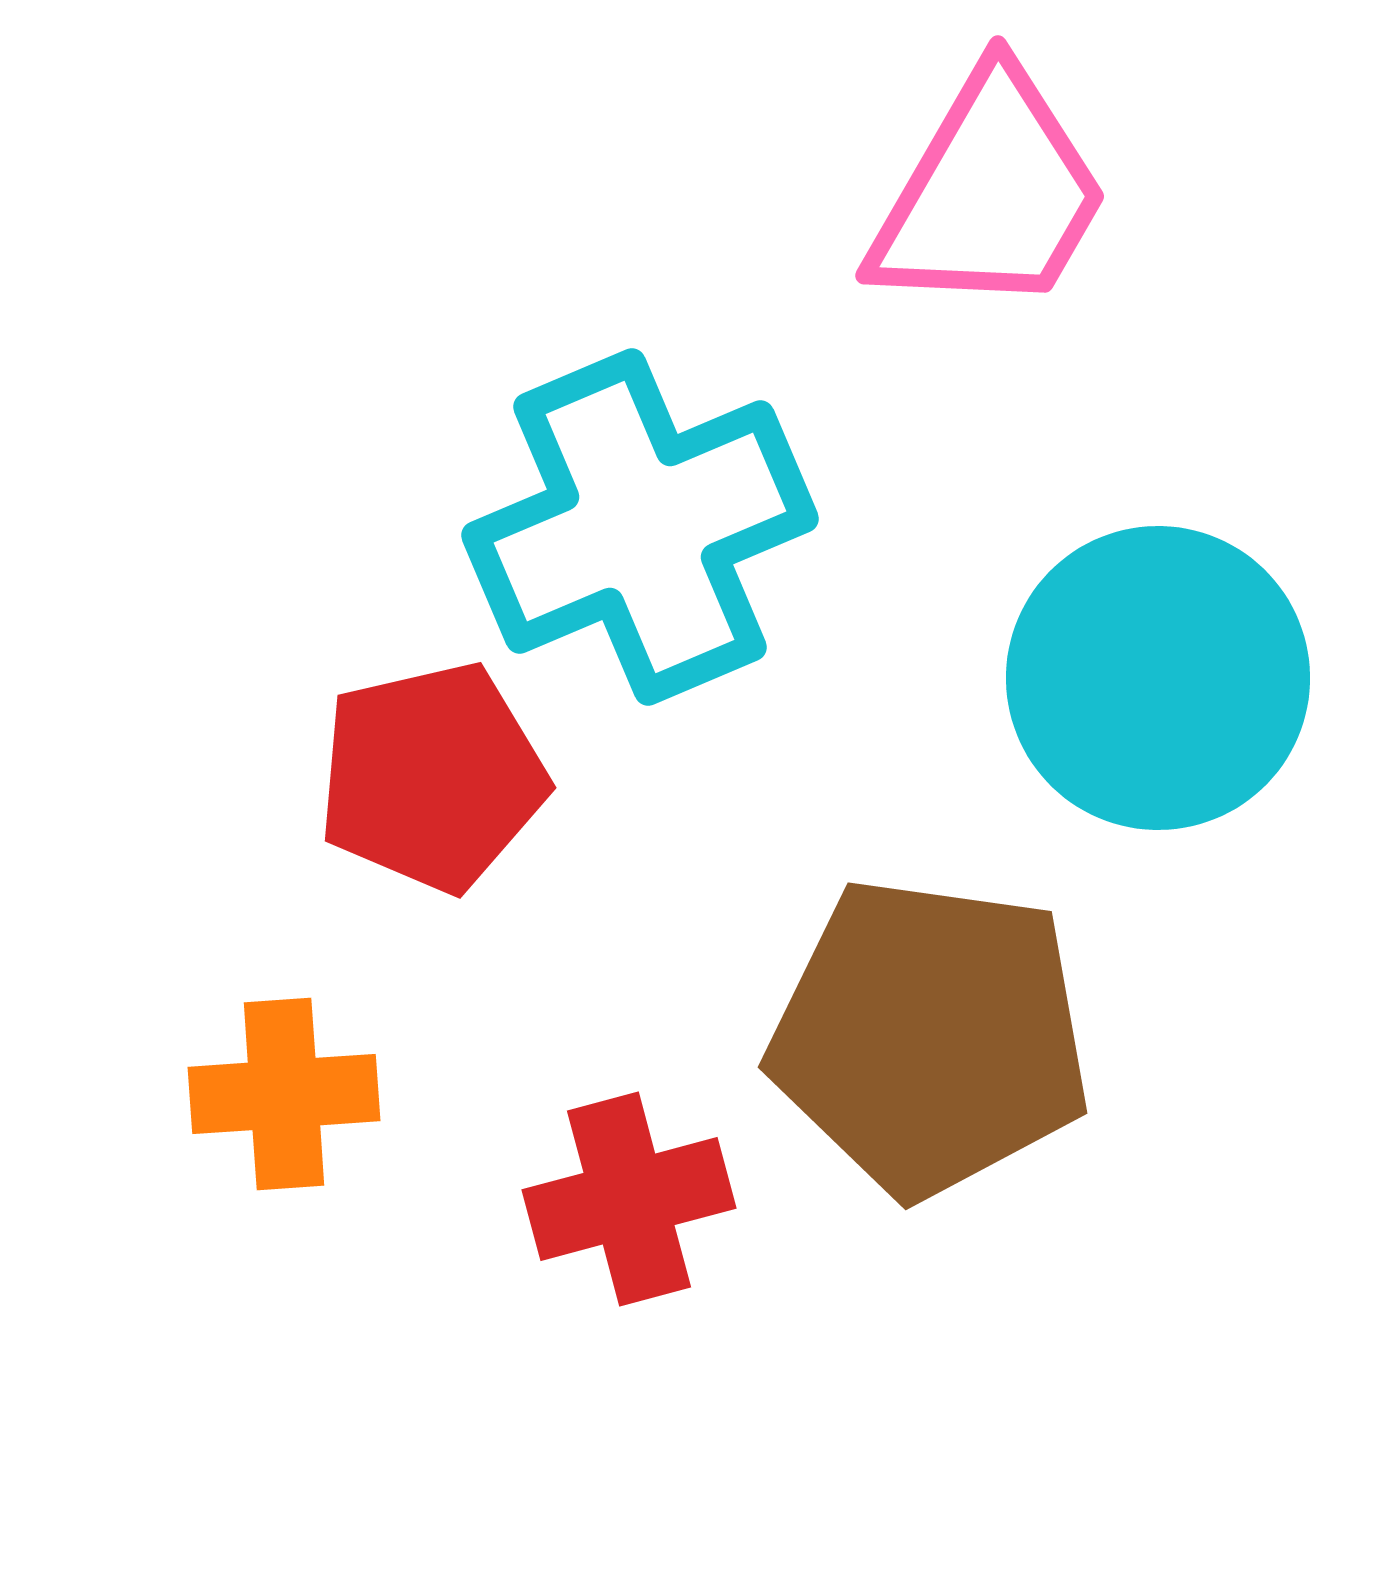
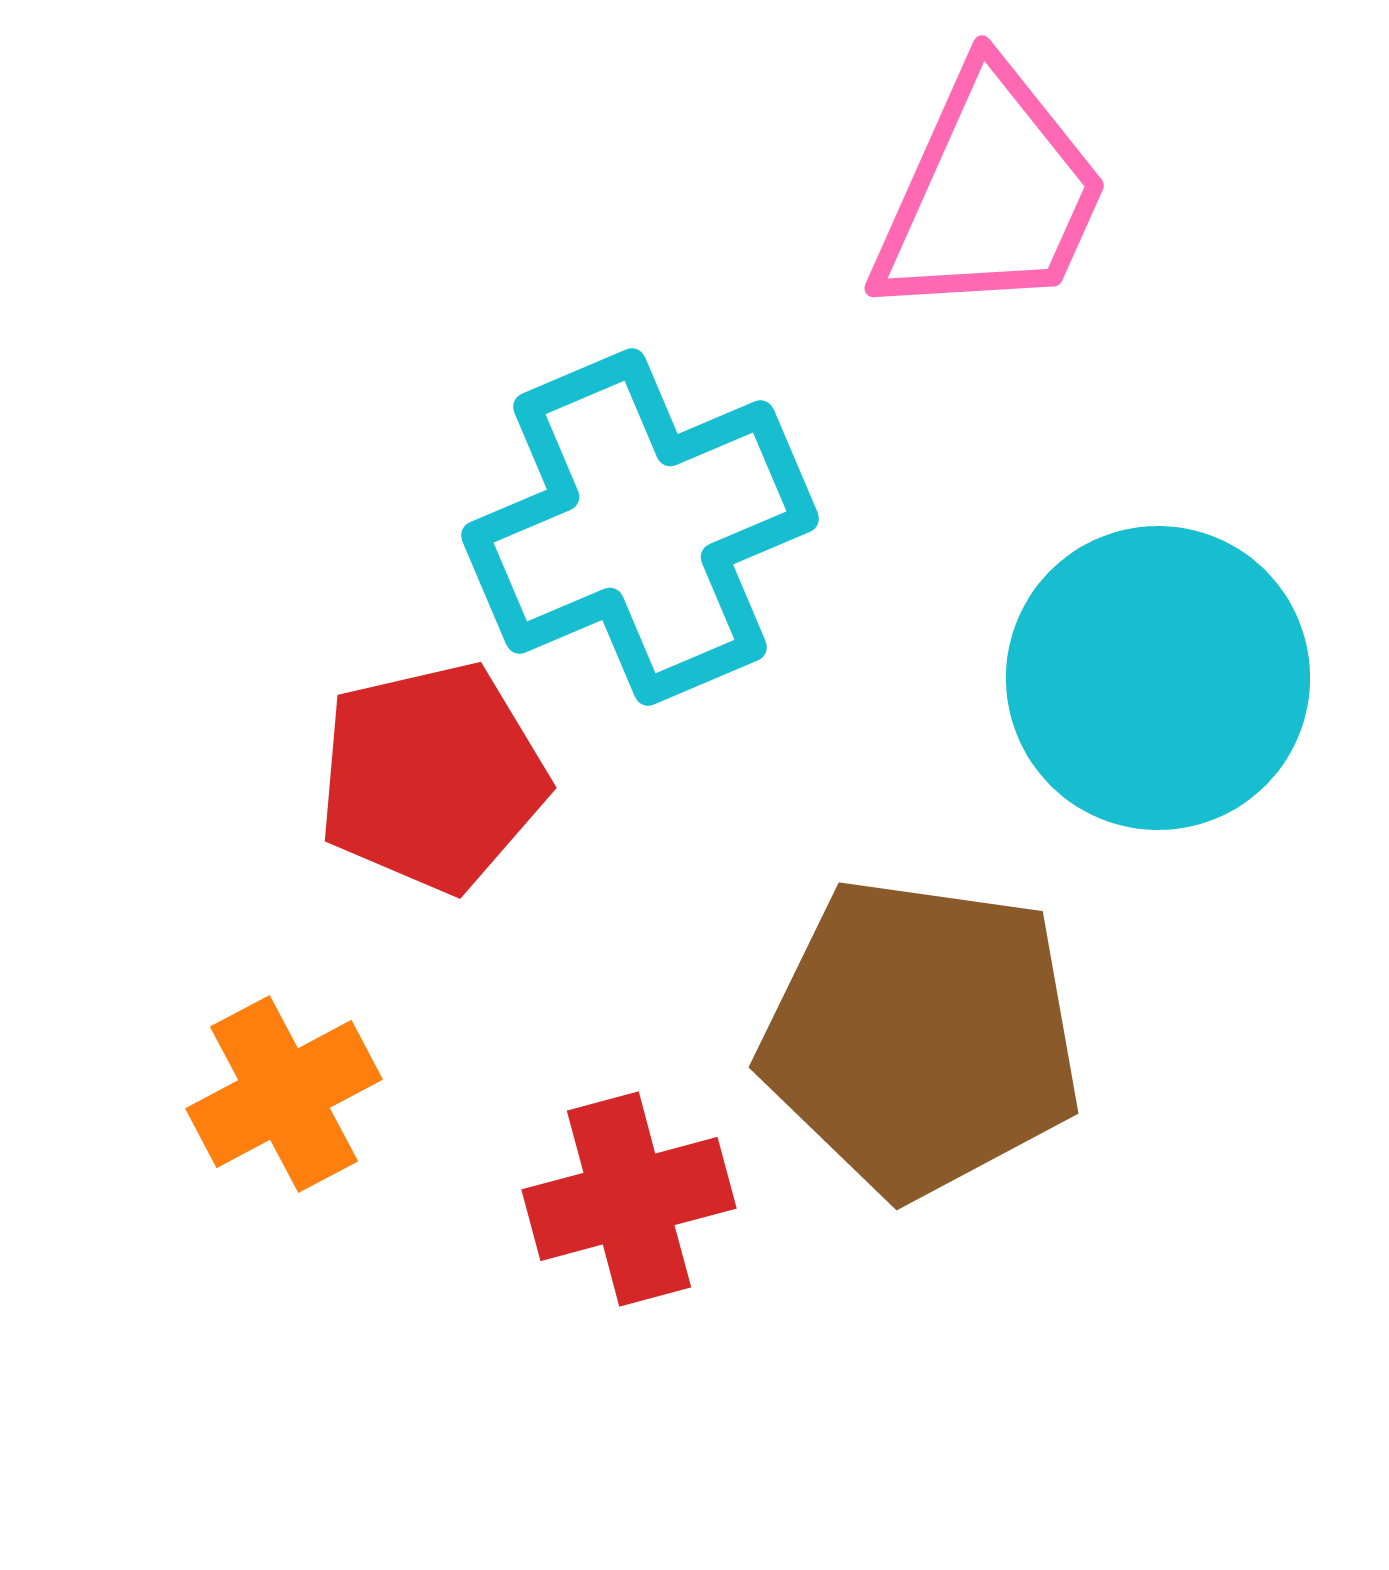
pink trapezoid: rotated 6 degrees counterclockwise
brown pentagon: moved 9 px left
orange cross: rotated 24 degrees counterclockwise
